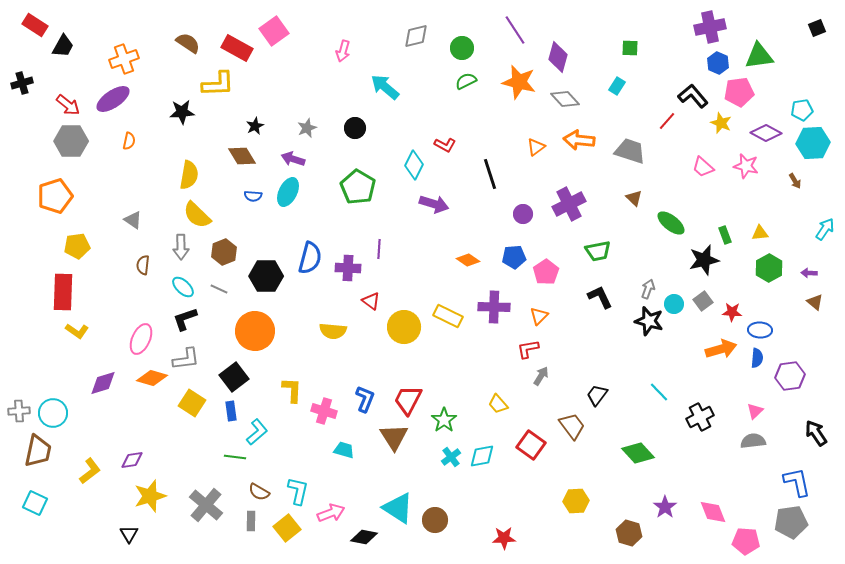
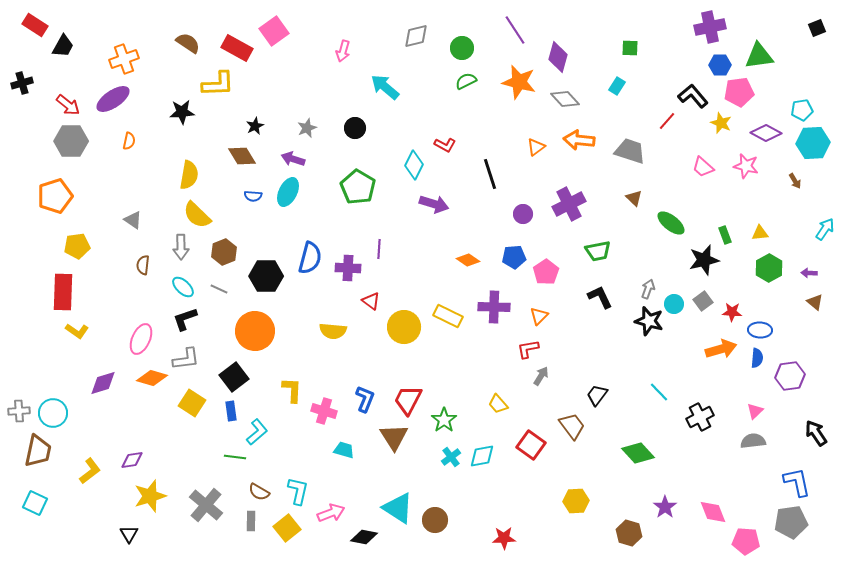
blue hexagon at (718, 63): moved 2 px right, 2 px down; rotated 25 degrees counterclockwise
